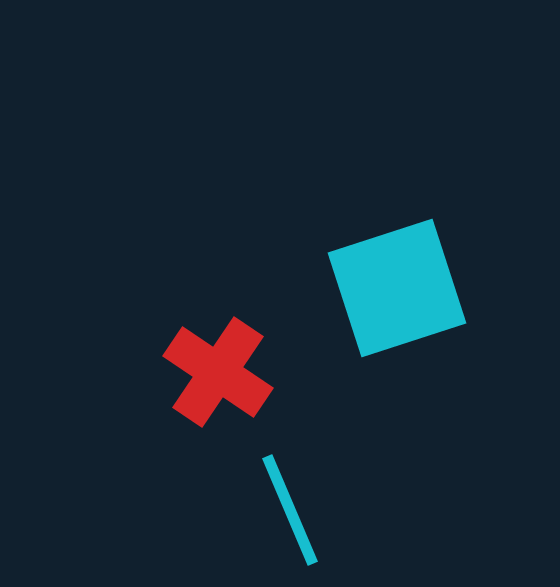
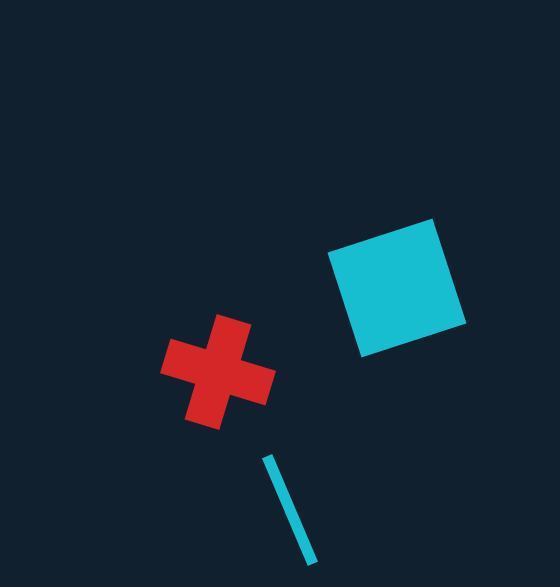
red cross: rotated 17 degrees counterclockwise
